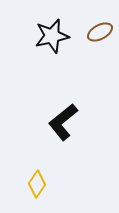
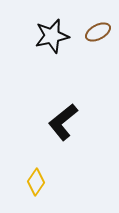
brown ellipse: moved 2 px left
yellow diamond: moved 1 px left, 2 px up
